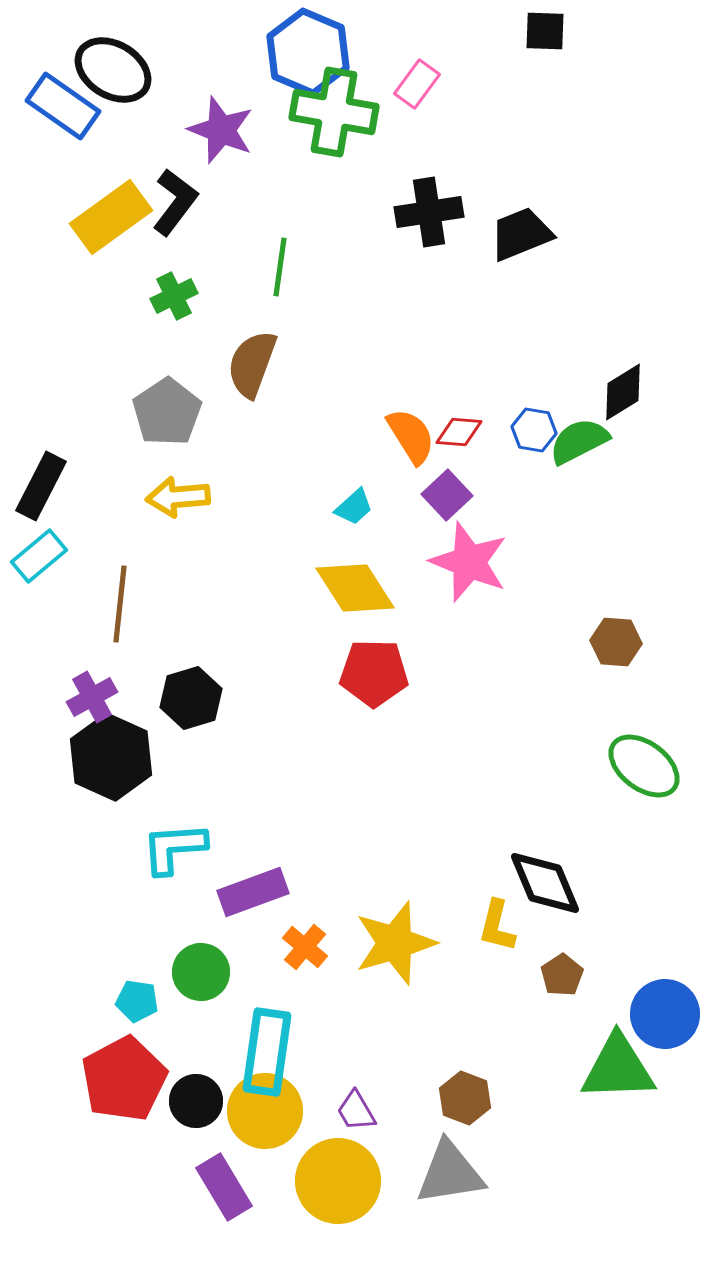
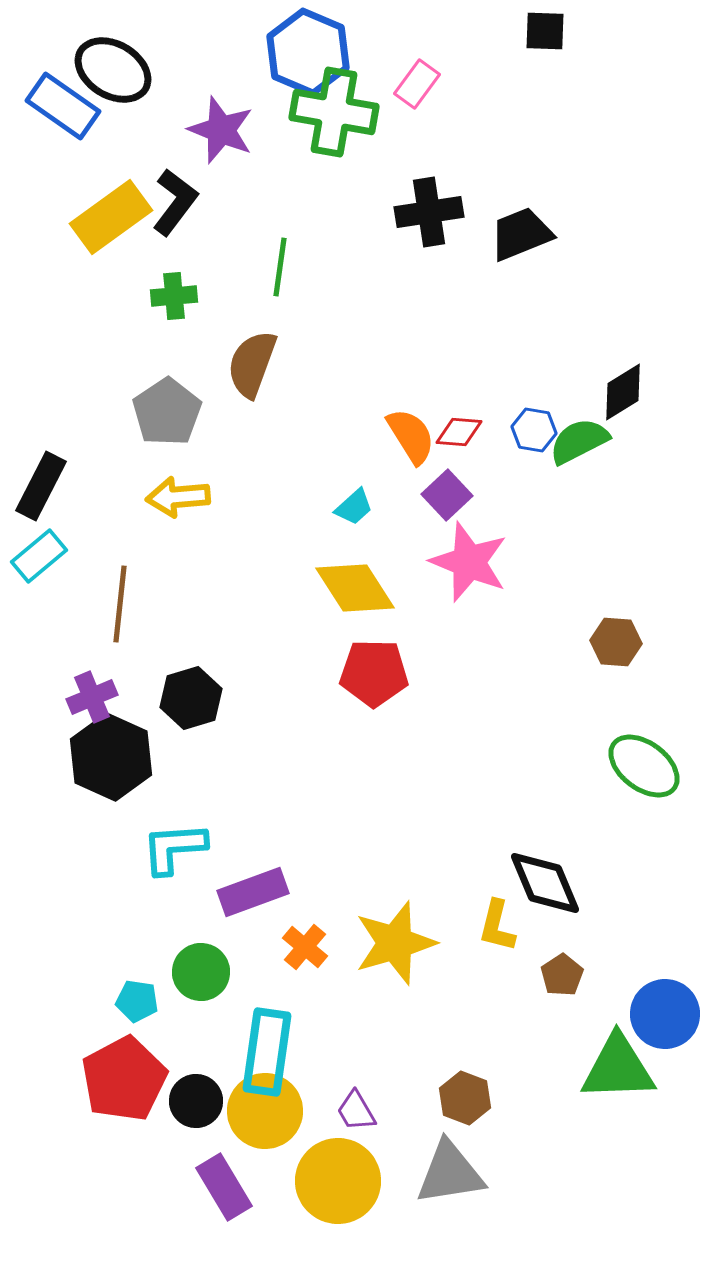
green cross at (174, 296): rotated 21 degrees clockwise
purple cross at (92, 697): rotated 6 degrees clockwise
